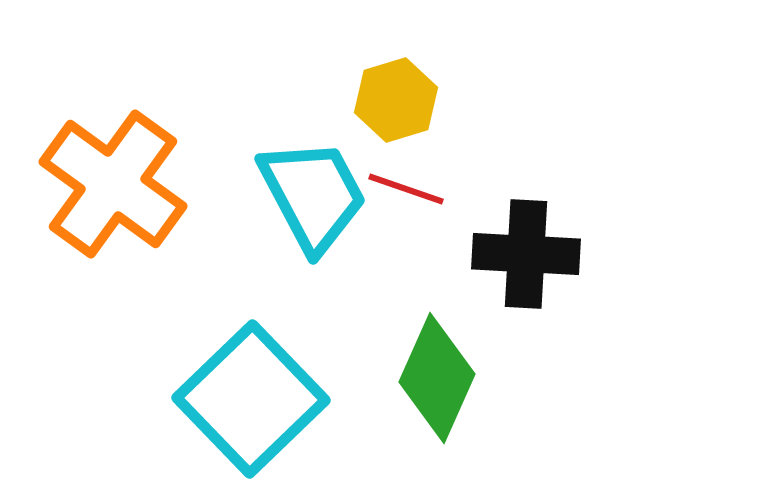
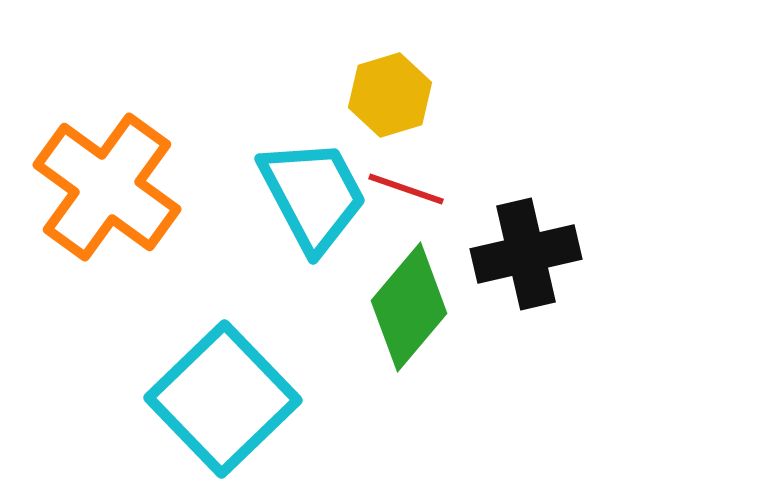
yellow hexagon: moved 6 px left, 5 px up
orange cross: moved 6 px left, 3 px down
black cross: rotated 16 degrees counterclockwise
green diamond: moved 28 px left, 71 px up; rotated 16 degrees clockwise
cyan square: moved 28 px left
